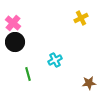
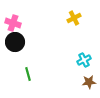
yellow cross: moved 7 px left
pink cross: rotated 21 degrees counterclockwise
cyan cross: moved 29 px right
brown star: moved 1 px up
